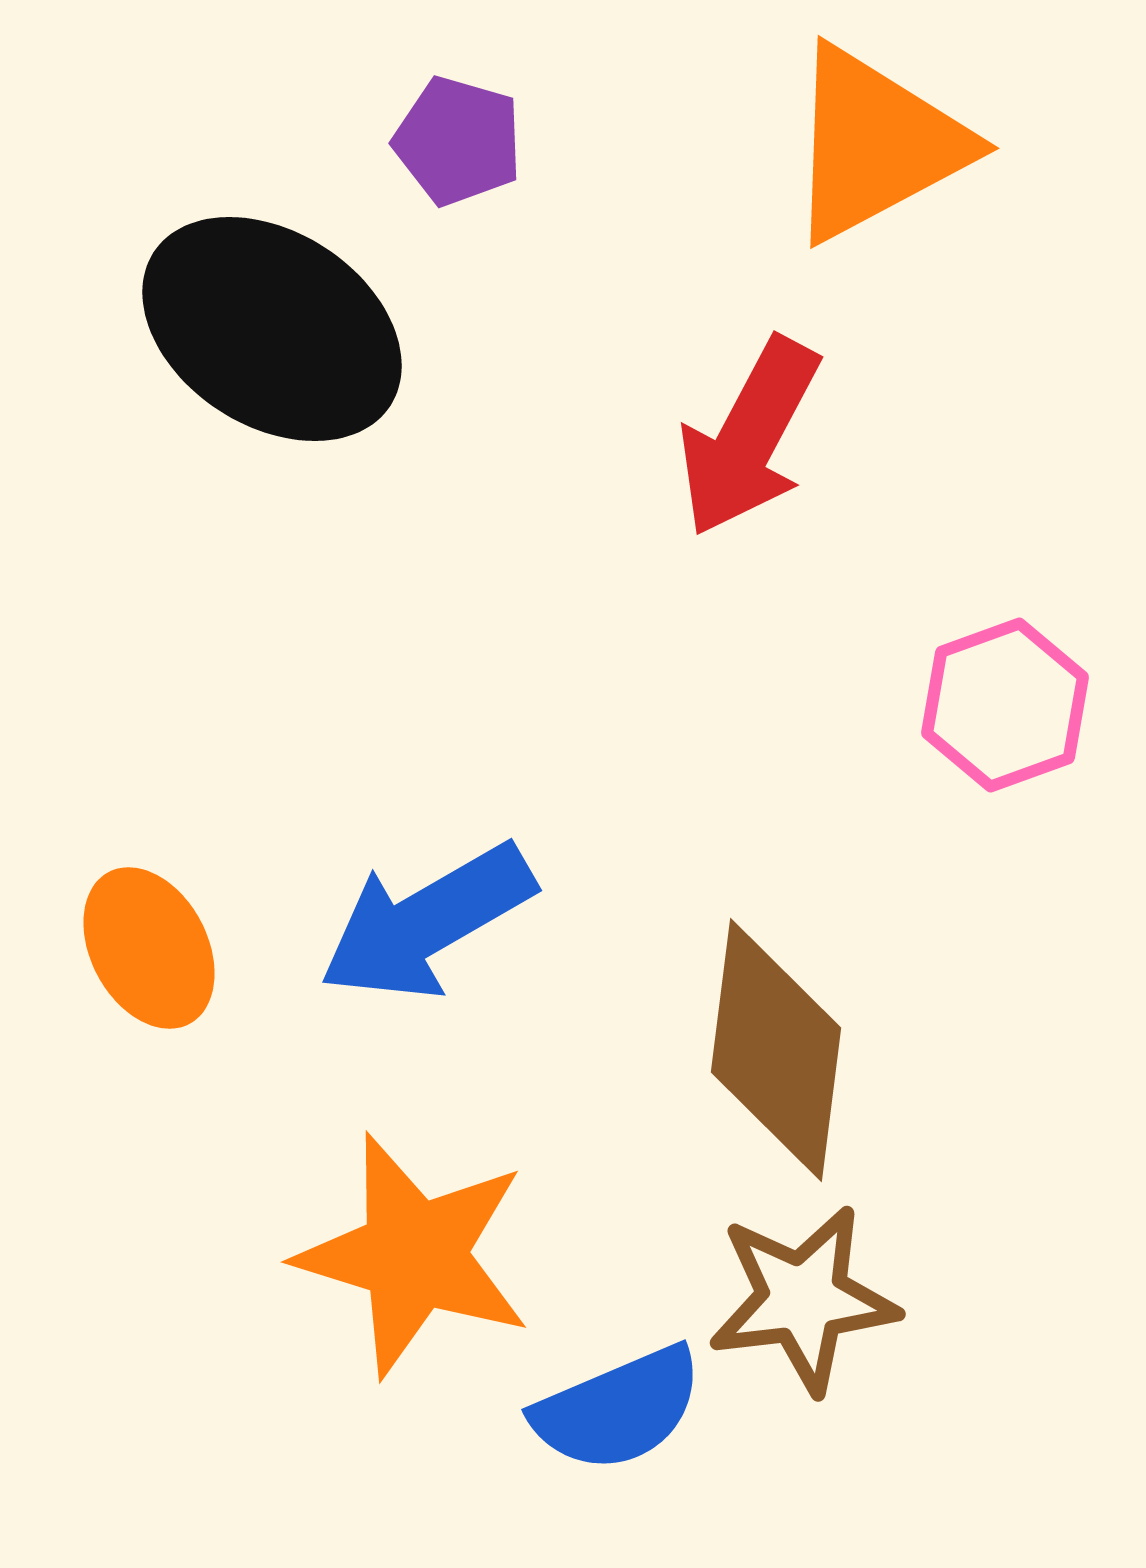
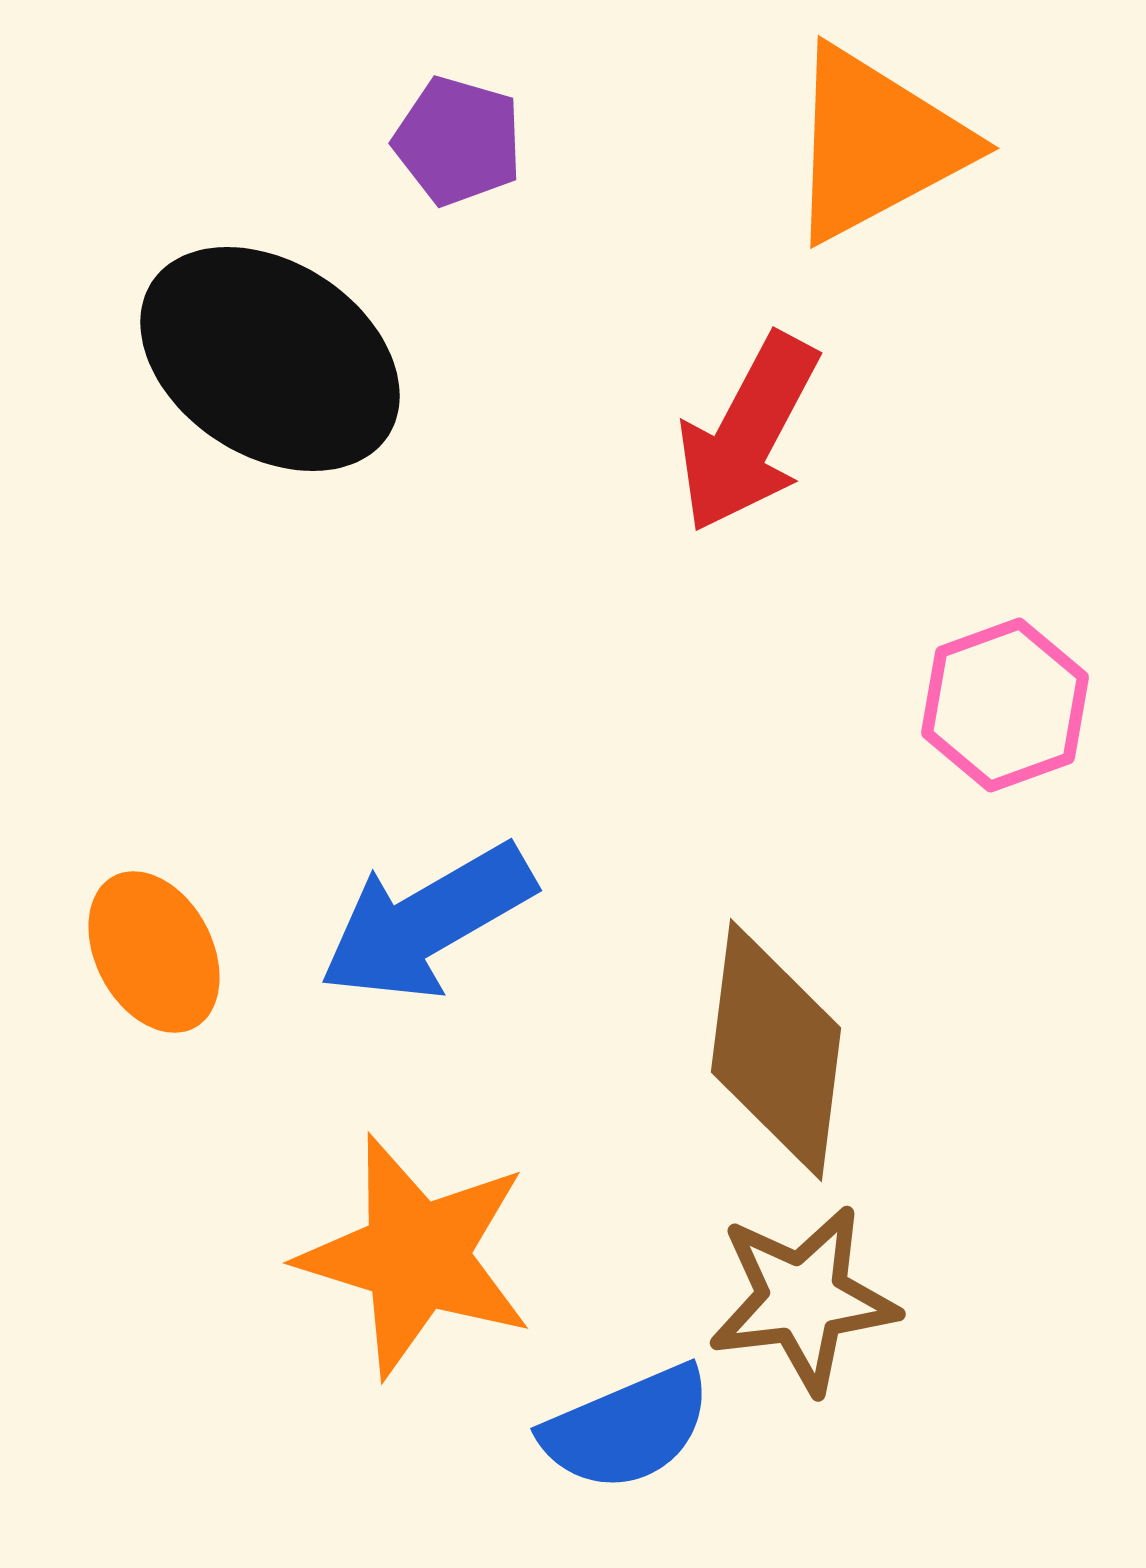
black ellipse: moved 2 px left, 30 px down
red arrow: moved 1 px left, 4 px up
orange ellipse: moved 5 px right, 4 px down
orange star: moved 2 px right, 1 px down
blue semicircle: moved 9 px right, 19 px down
